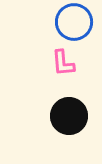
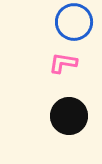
pink L-shape: rotated 104 degrees clockwise
